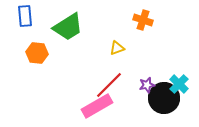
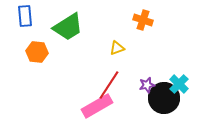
orange hexagon: moved 1 px up
red line: rotated 12 degrees counterclockwise
